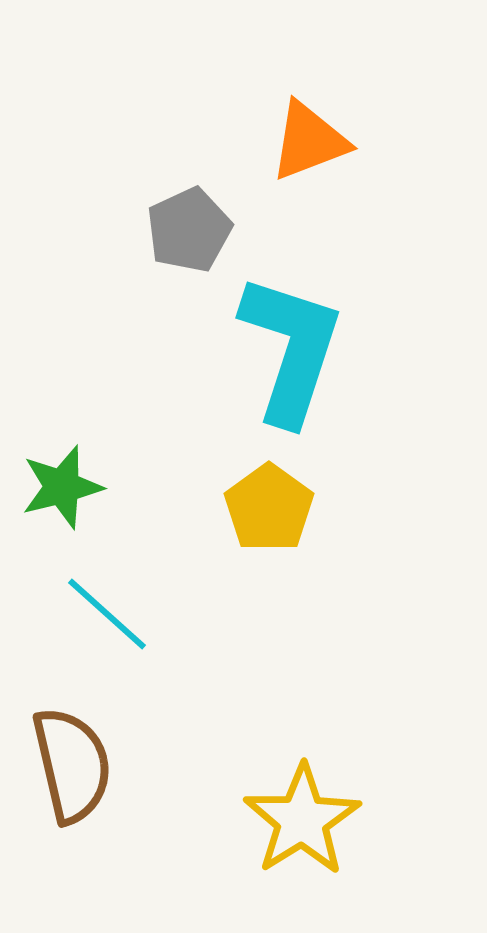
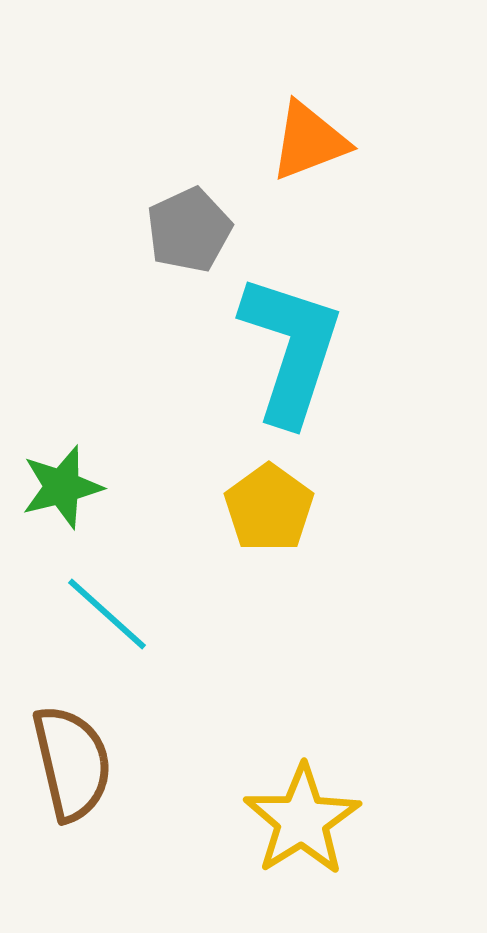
brown semicircle: moved 2 px up
